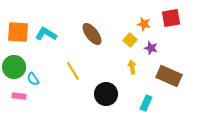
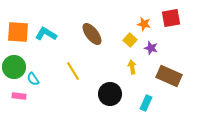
black circle: moved 4 px right
